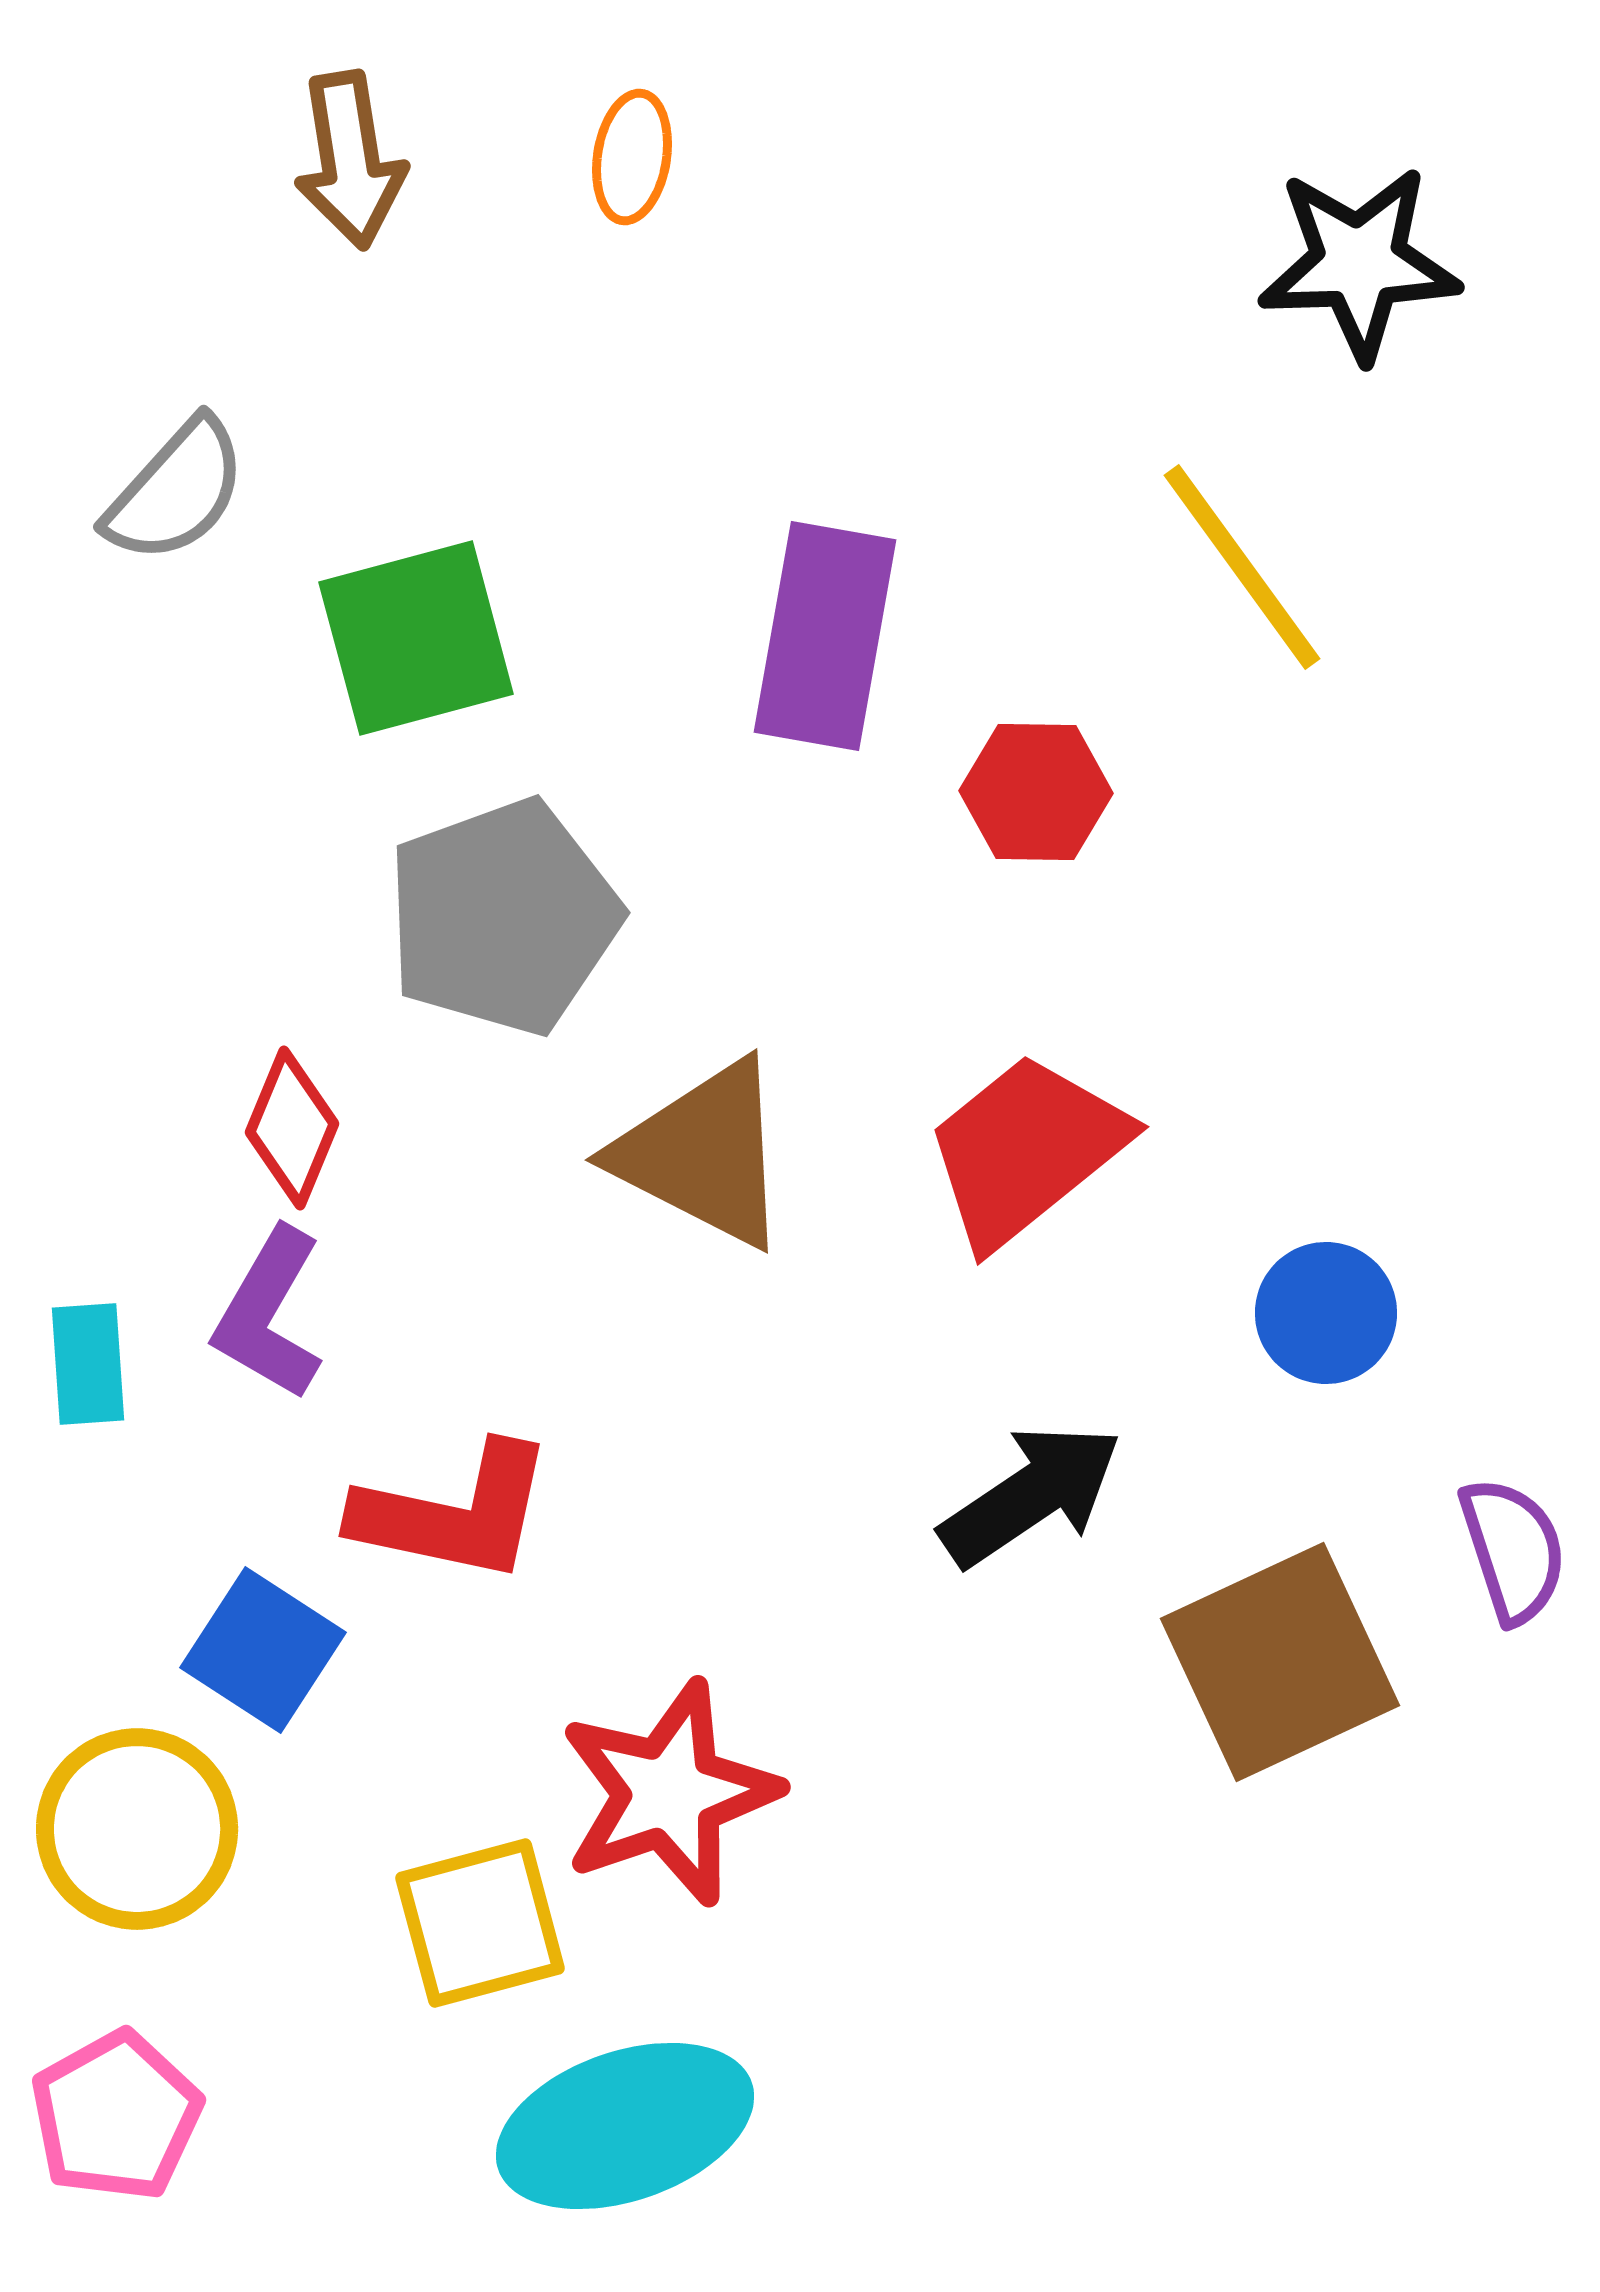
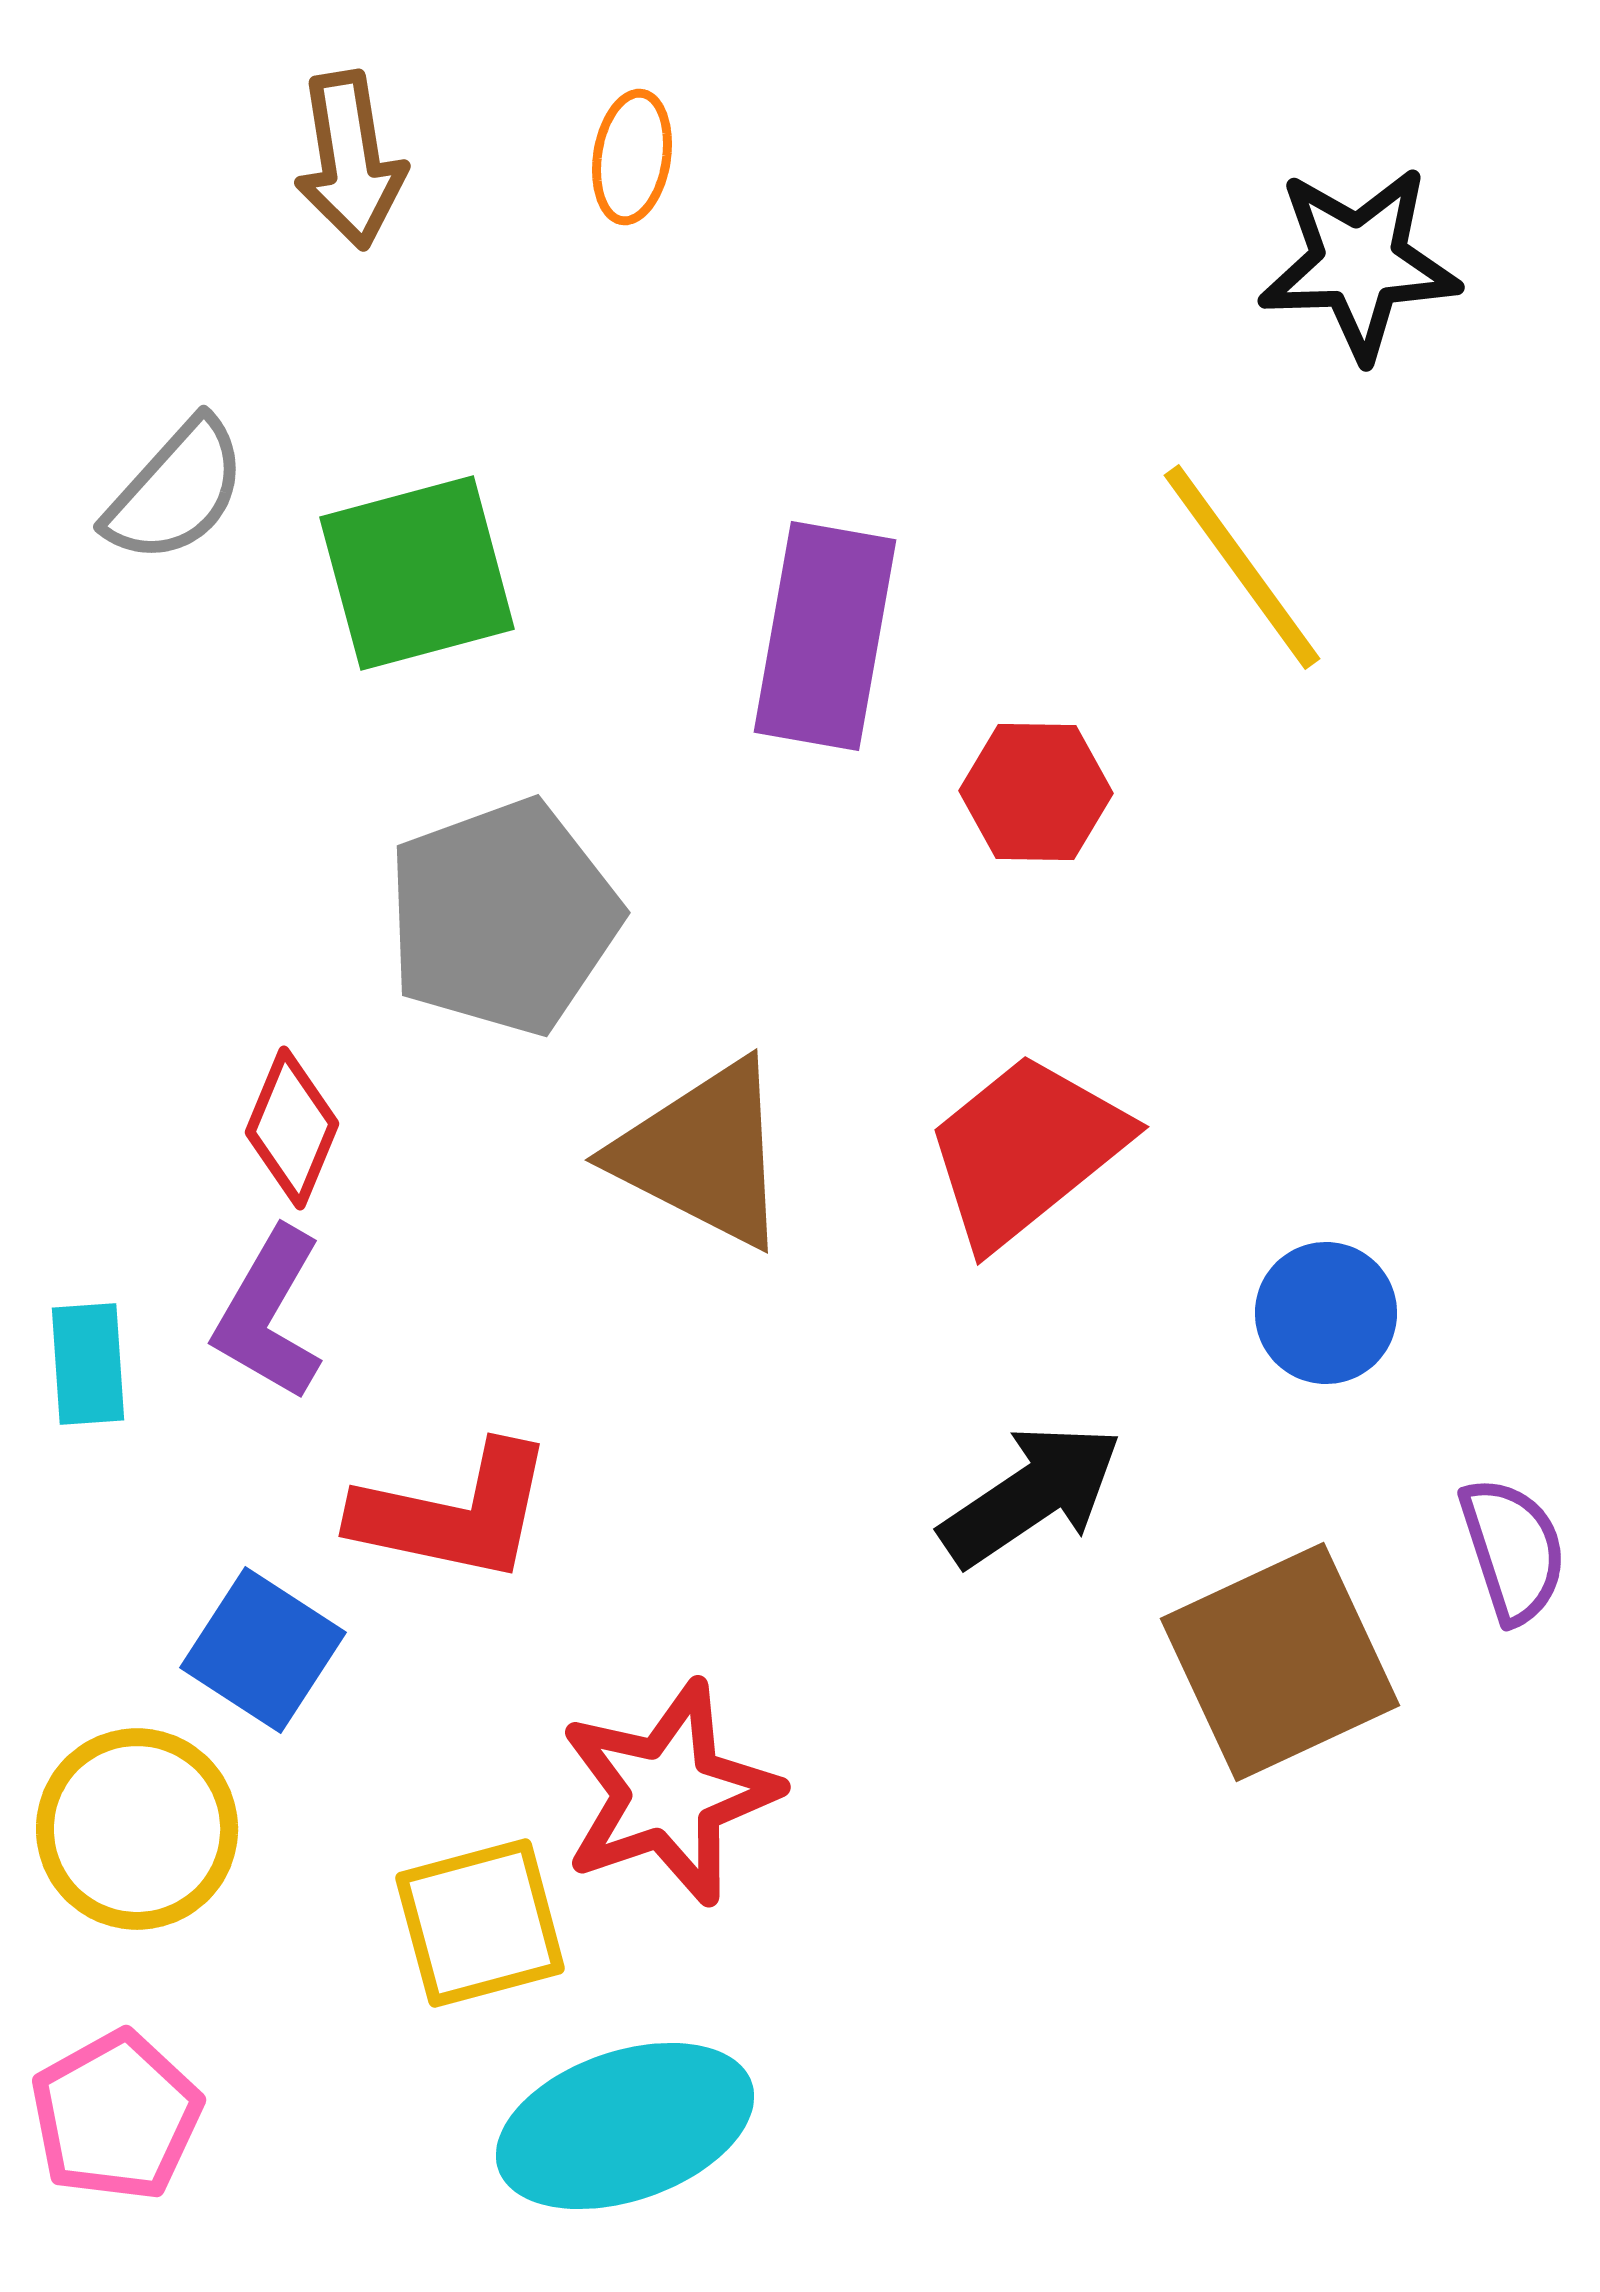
green square: moved 1 px right, 65 px up
